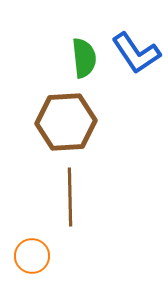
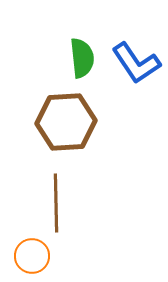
blue L-shape: moved 10 px down
green semicircle: moved 2 px left
brown line: moved 14 px left, 6 px down
